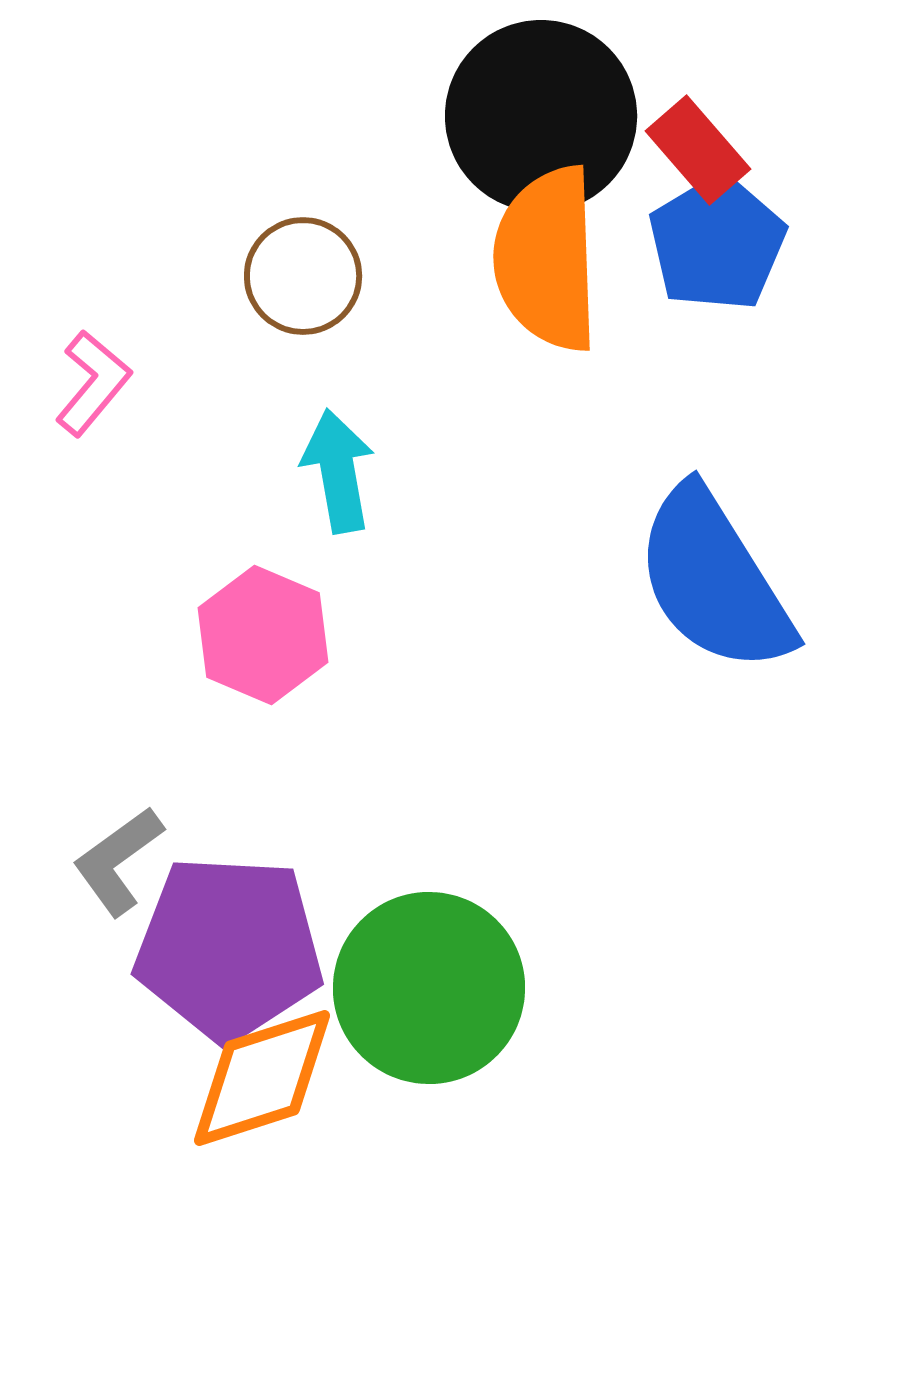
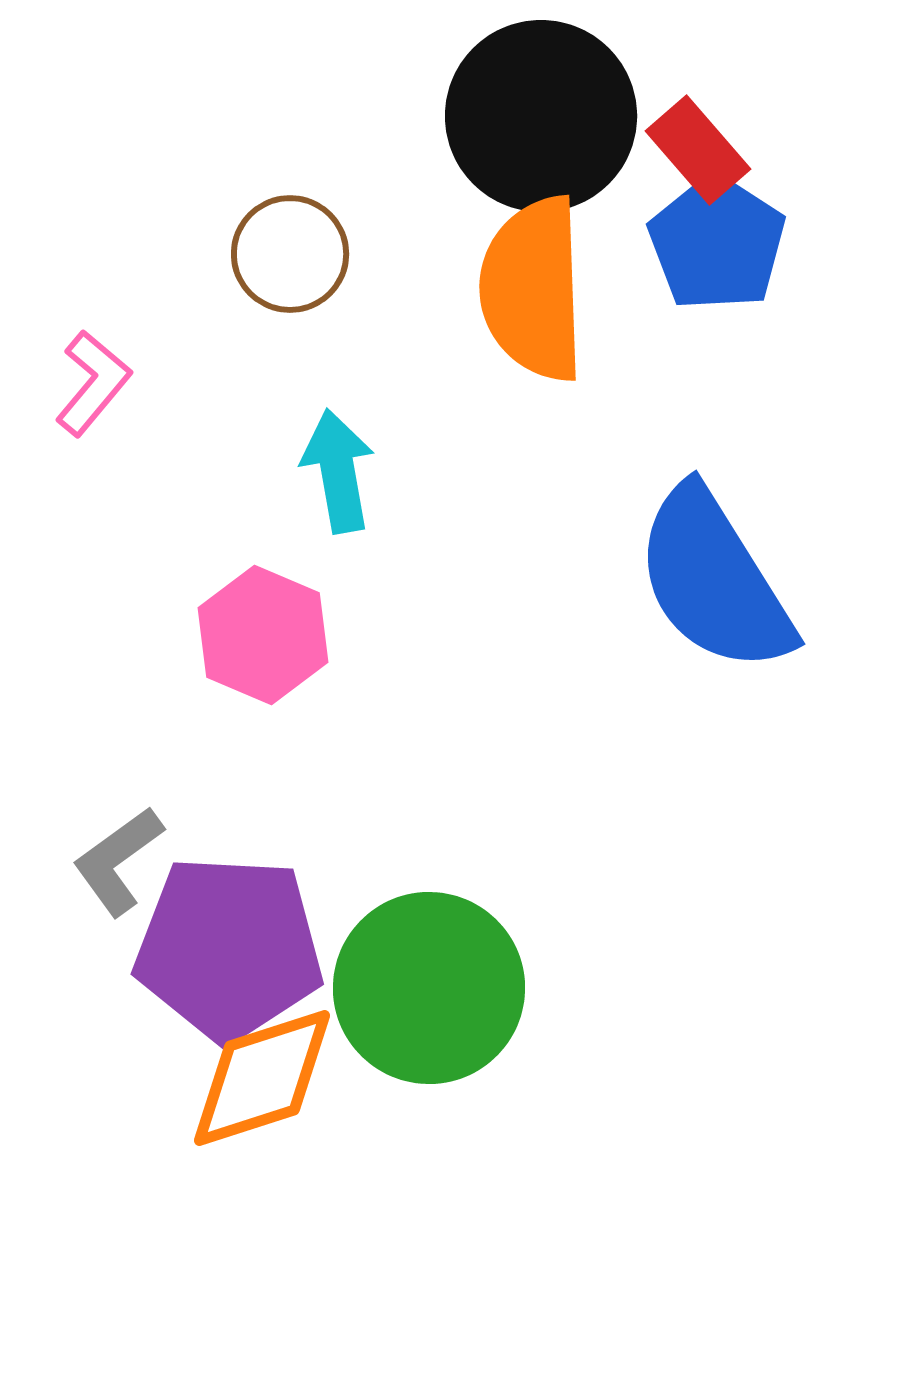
blue pentagon: rotated 8 degrees counterclockwise
orange semicircle: moved 14 px left, 30 px down
brown circle: moved 13 px left, 22 px up
